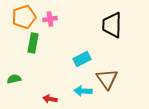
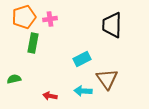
red arrow: moved 3 px up
